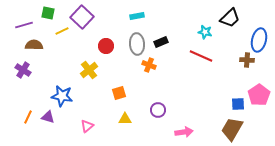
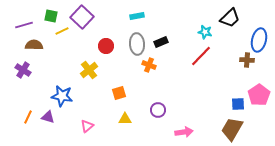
green square: moved 3 px right, 3 px down
red line: rotated 70 degrees counterclockwise
